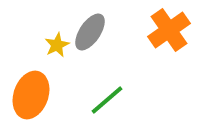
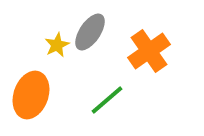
orange cross: moved 20 px left, 21 px down
